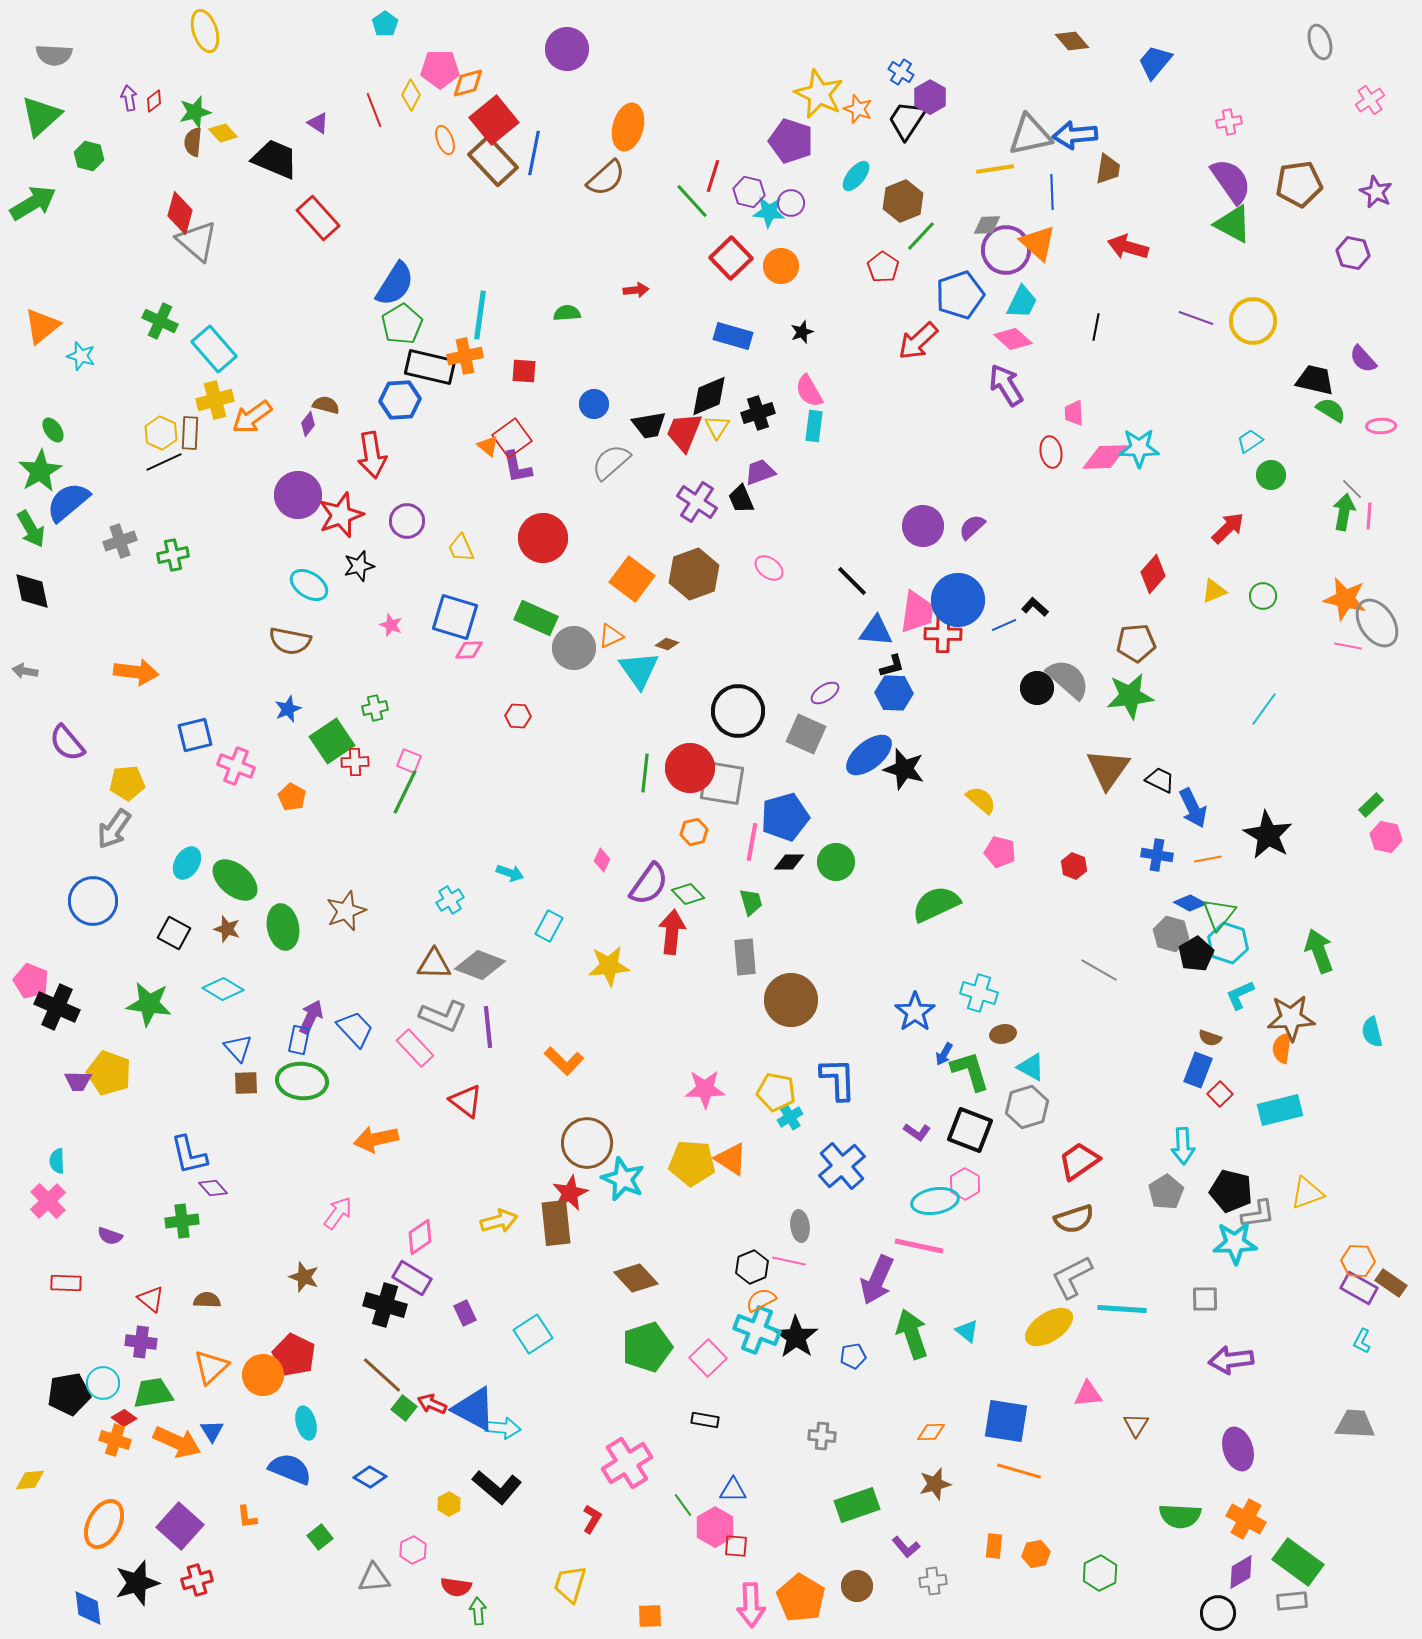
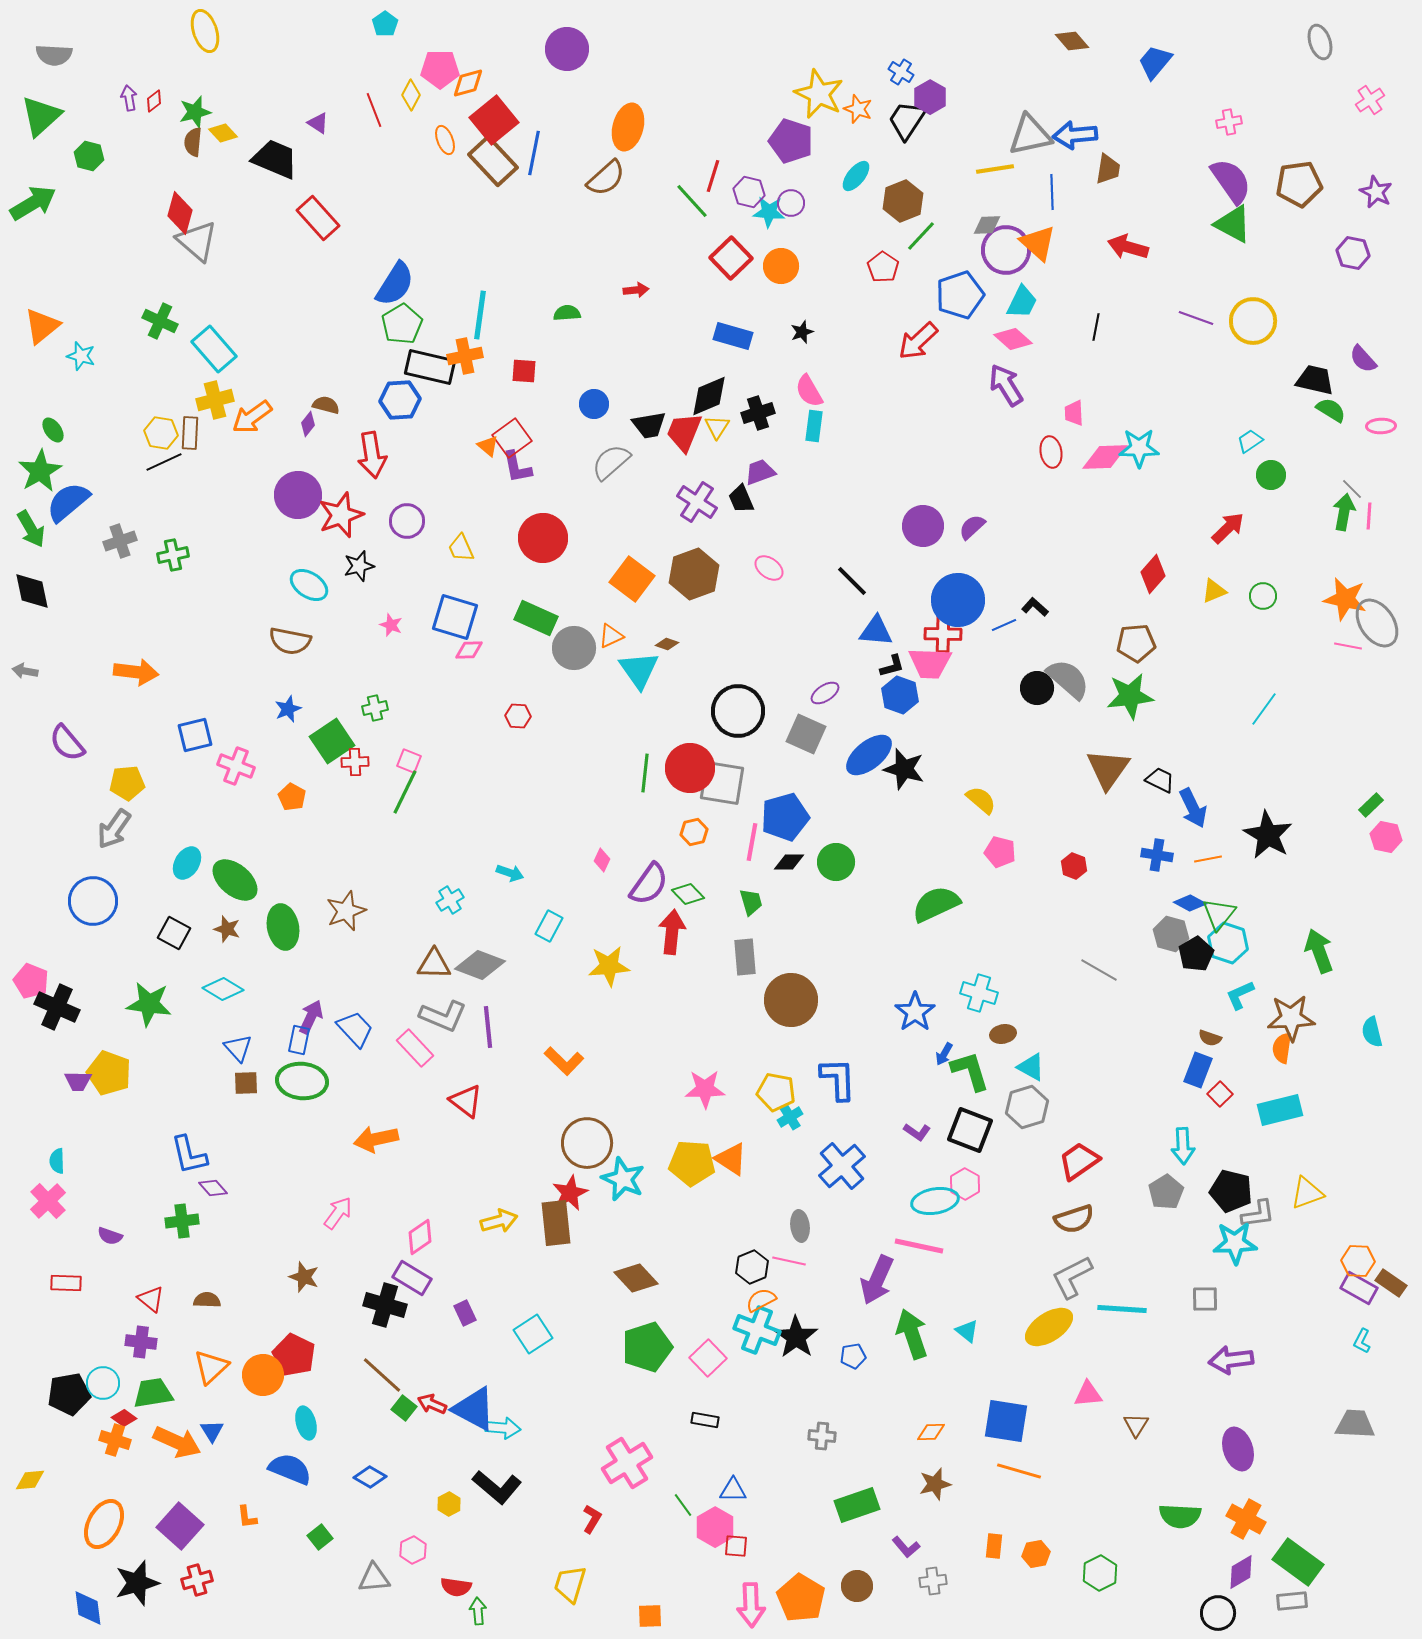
yellow hexagon at (161, 433): rotated 16 degrees counterclockwise
pink trapezoid at (917, 612): moved 13 px right, 51 px down; rotated 84 degrees clockwise
blue hexagon at (894, 693): moved 6 px right, 2 px down; rotated 18 degrees clockwise
